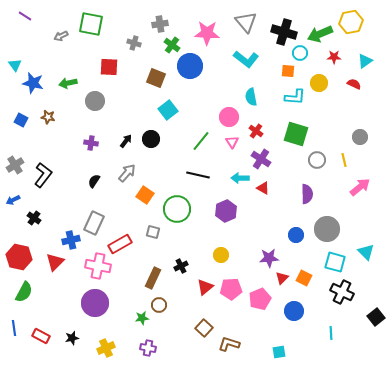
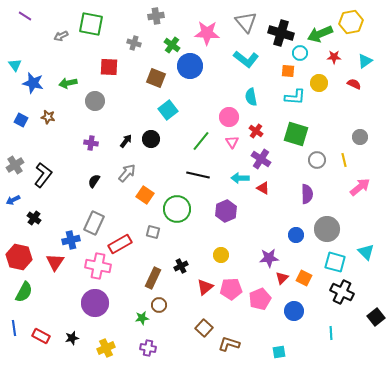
gray cross at (160, 24): moved 4 px left, 8 px up
black cross at (284, 32): moved 3 px left, 1 px down
red triangle at (55, 262): rotated 12 degrees counterclockwise
